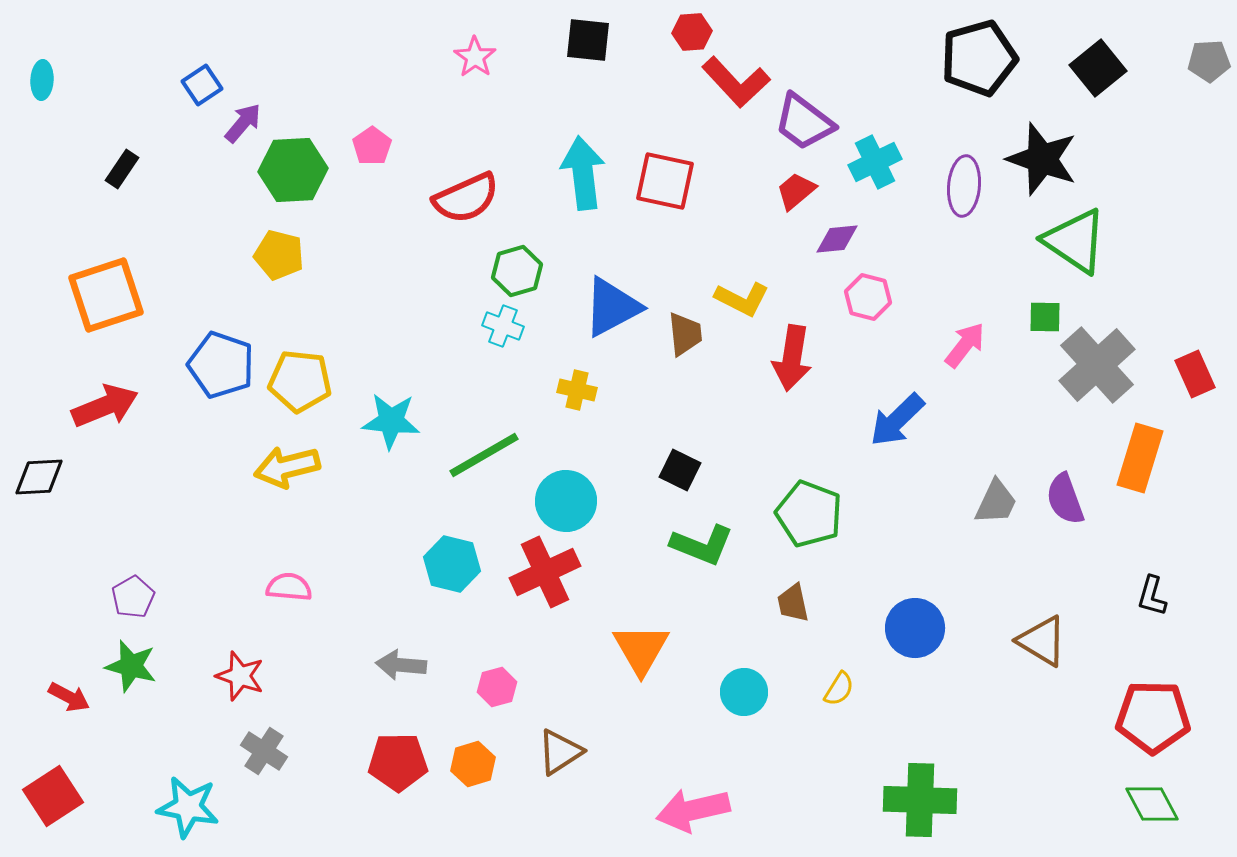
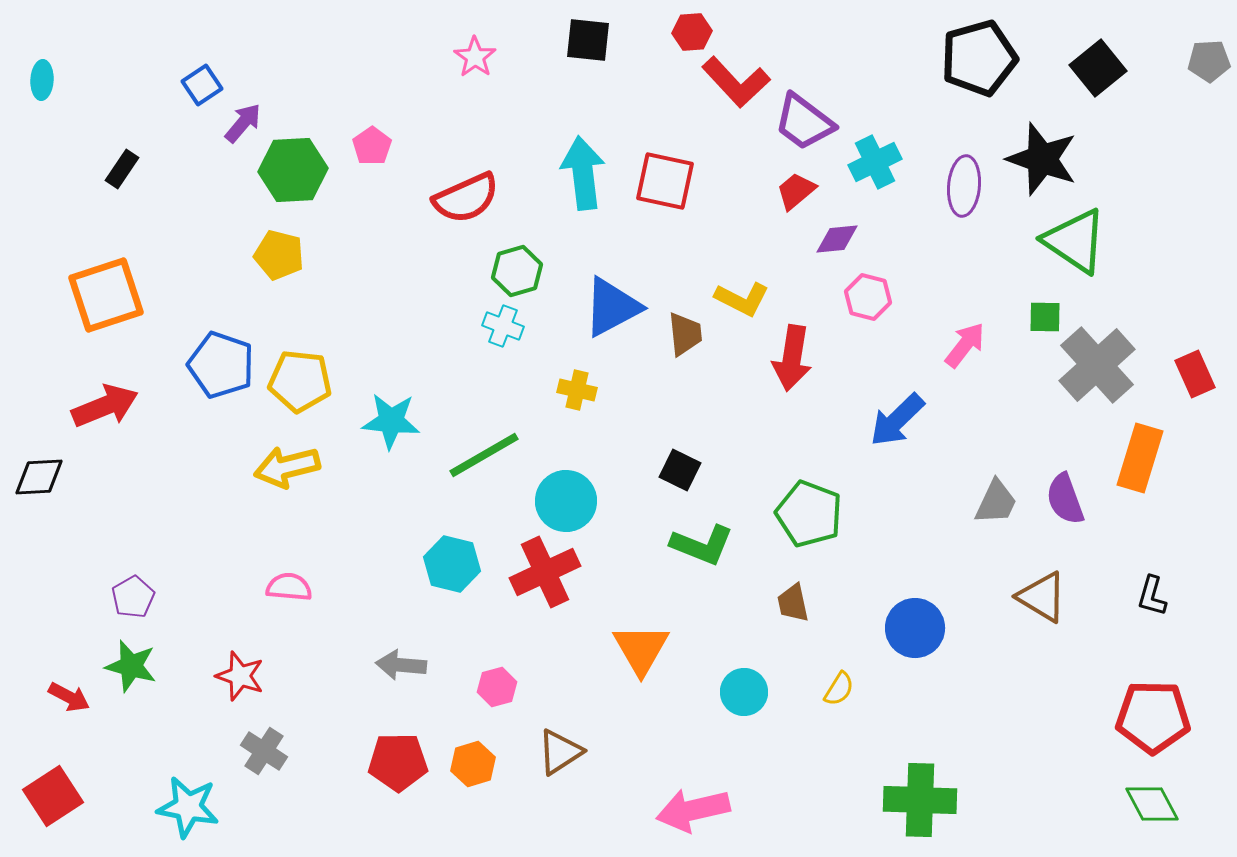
brown triangle at (1042, 641): moved 44 px up
